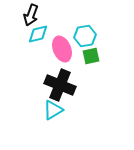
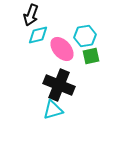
cyan diamond: moved 1 px down
pink ellipse: rotated 20 degrees counterclockwise
black cross: moved 1 px left
cyan triangle: rotated 15 degrees clockwise
